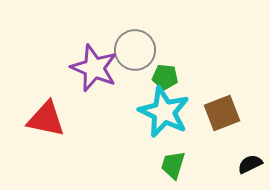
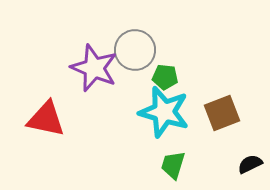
cyan star: rotated 9 degrees counterclockwise
